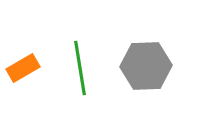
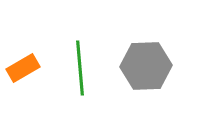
green line: rotated 4 degrees clockwise
